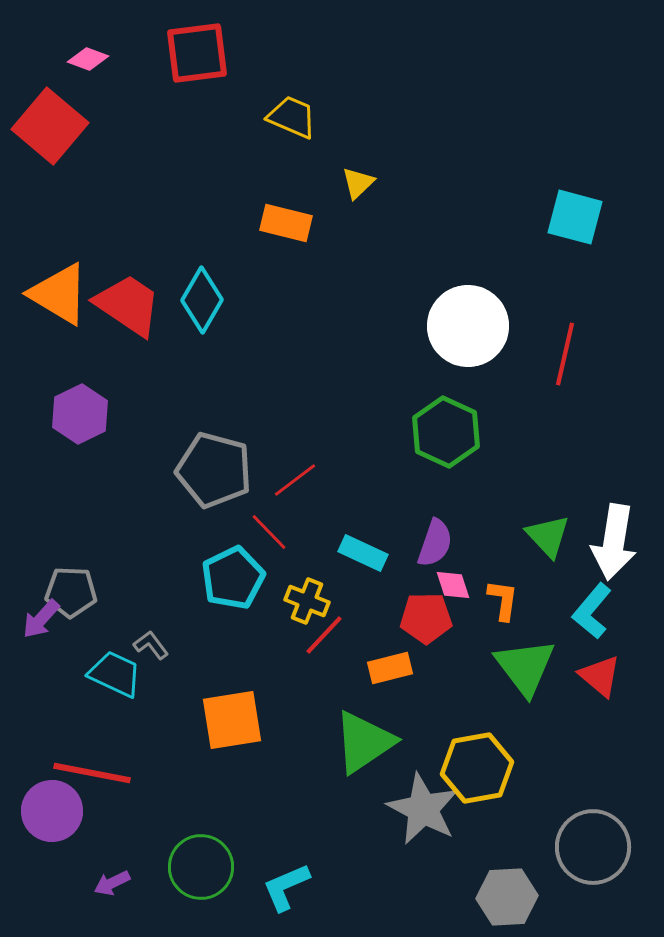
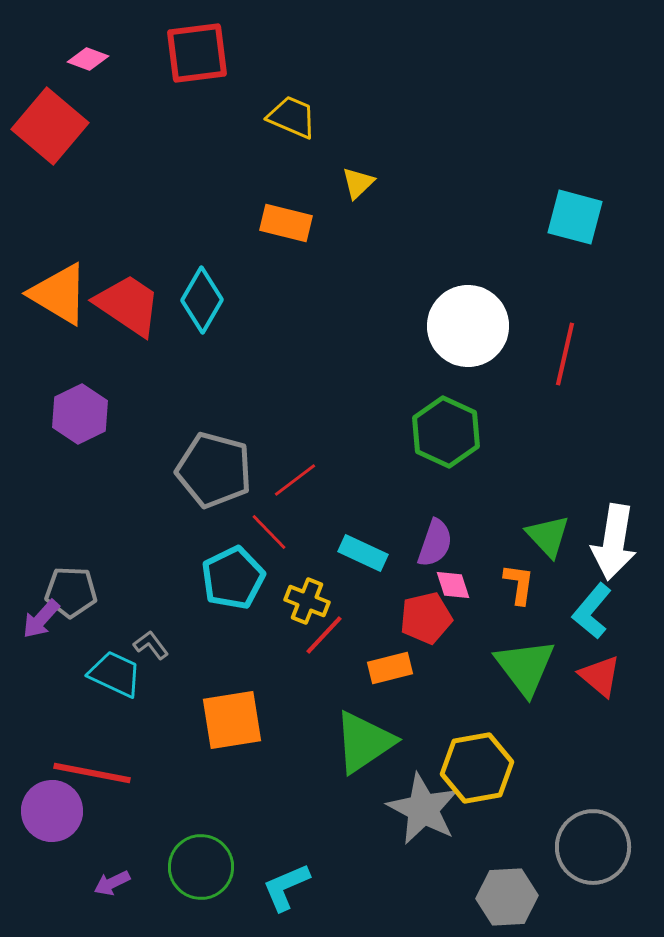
orange L-shape at (503, 600): moved 16 px right, 16 px up
red pentagon at (426, 618): rotated 12 degrees counterclockwise
